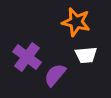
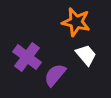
white trapezoid: rotated 125 degrees counterclockwise
